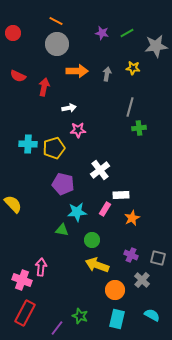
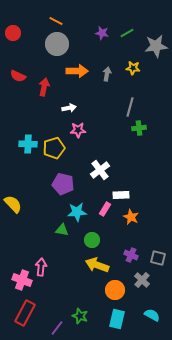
orange star: moved 1 px left, 1 px up; rotated 21 degrees counterclockwise
